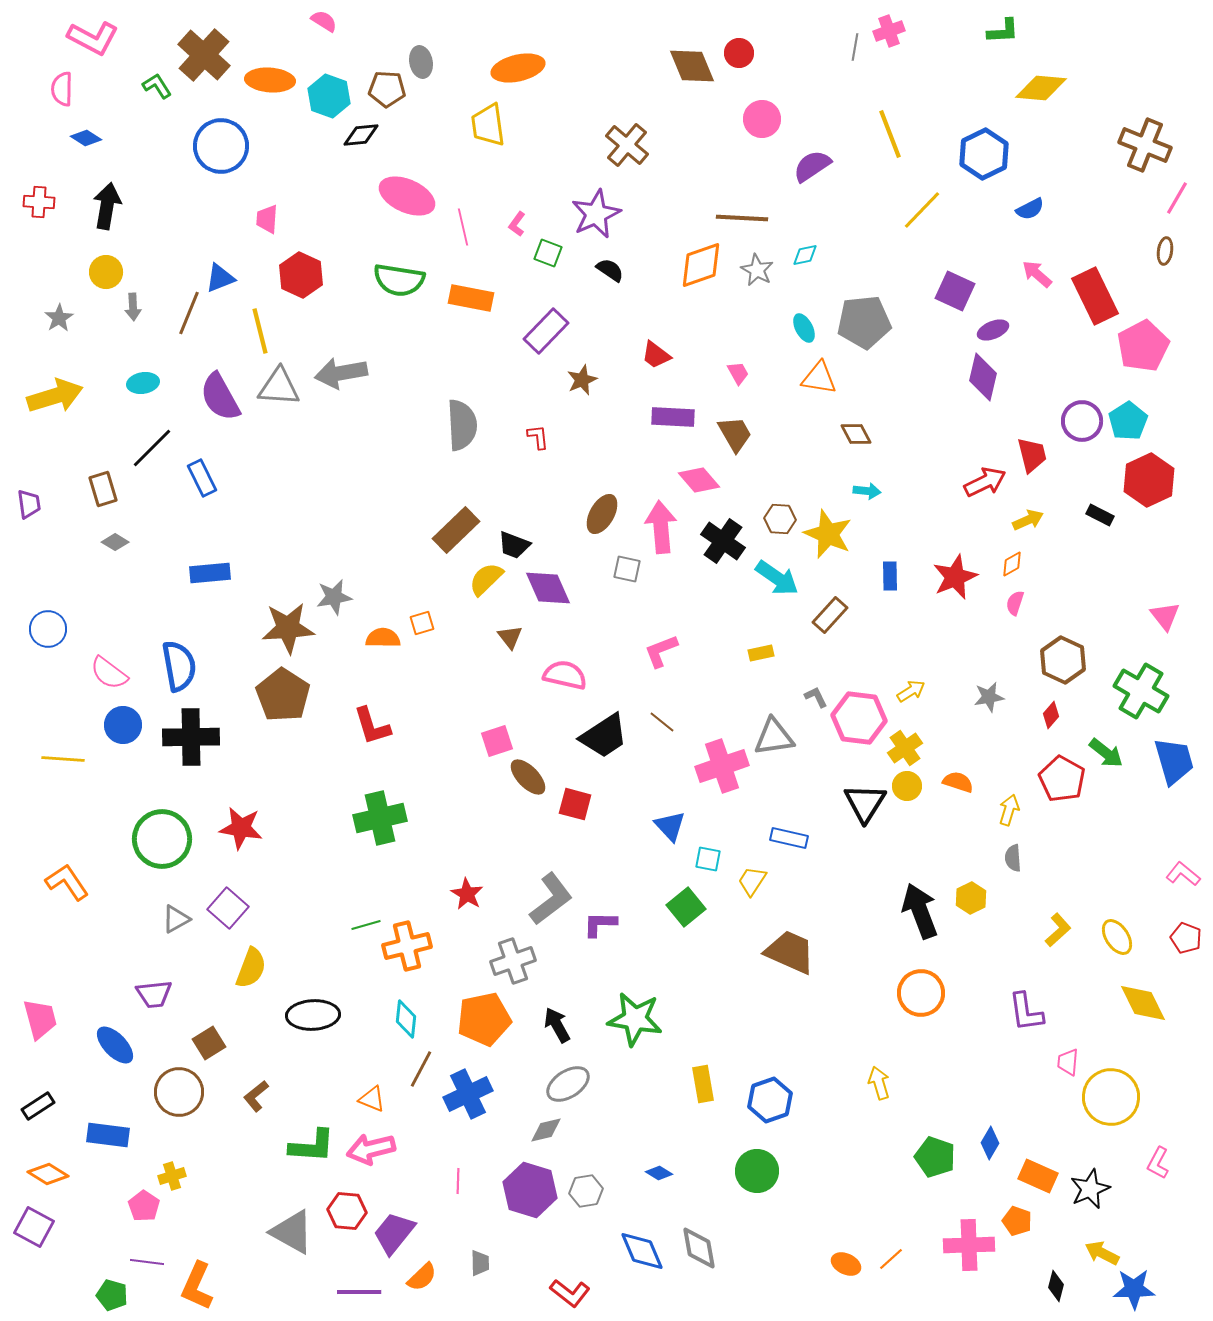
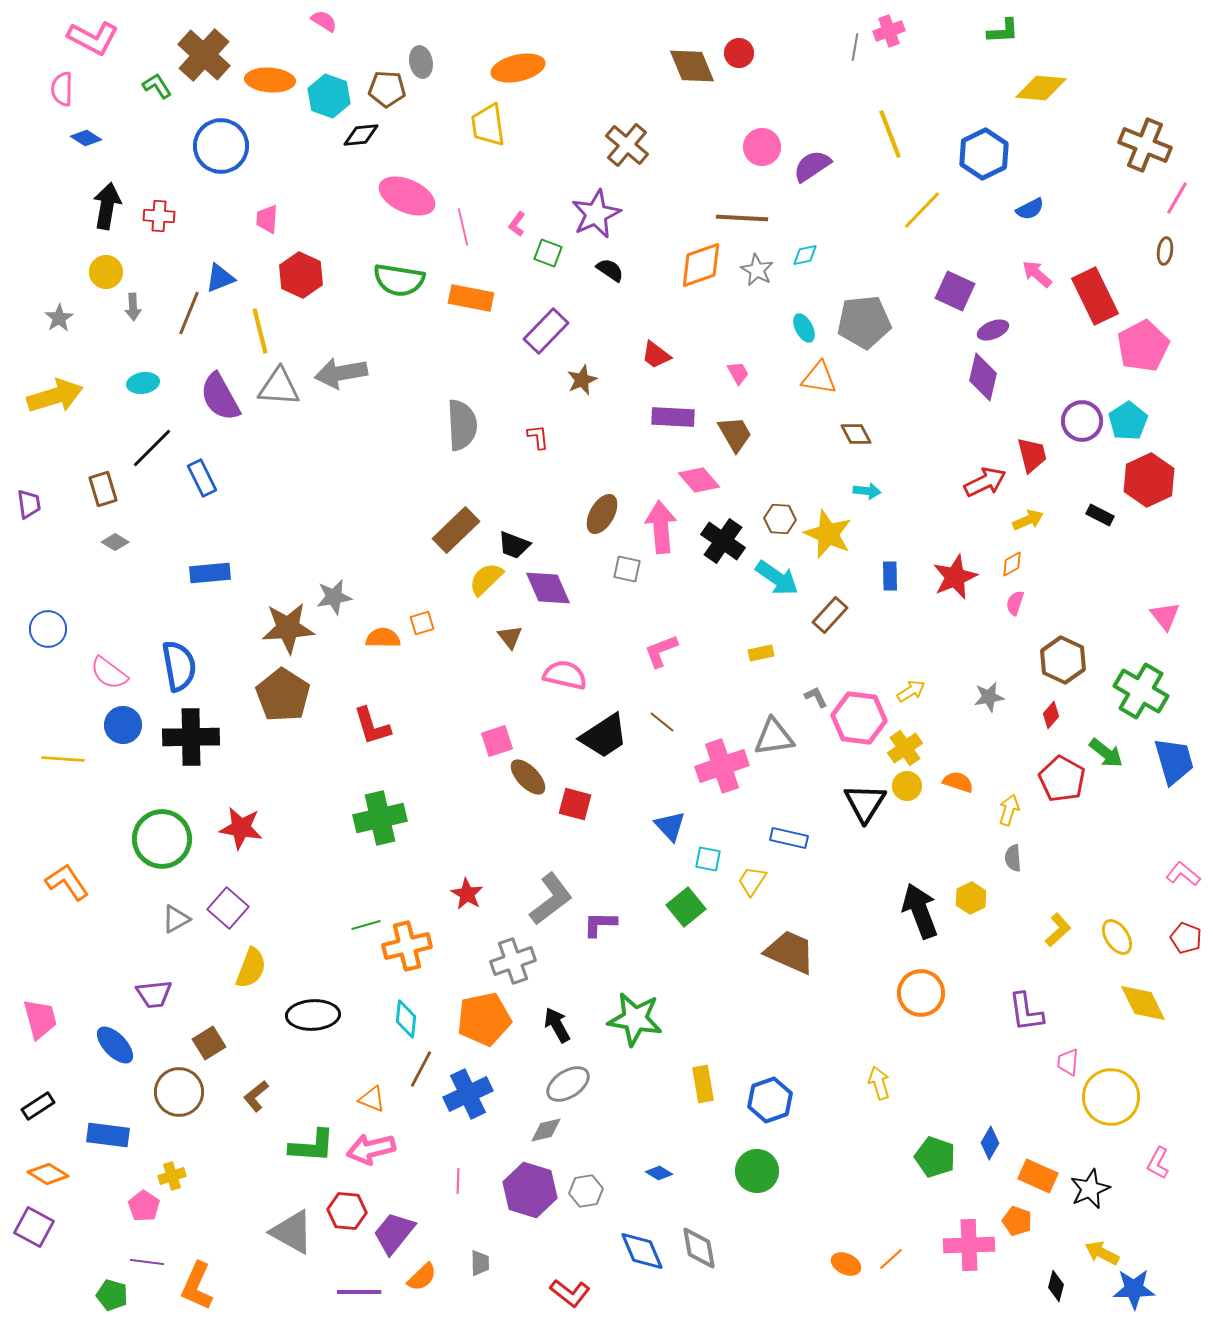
pink circle at (762, 119): moved 28 px down
red cross at (39, 202): moved 120 px right, 14 px down
